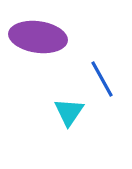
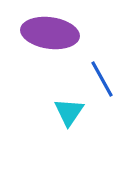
purple ellipse: moved 12 px right, 4 px up
